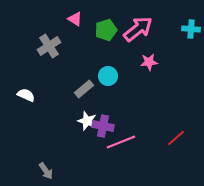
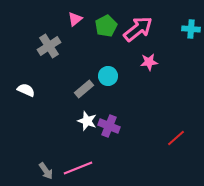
pink triangle: rotated 49 degrees clockwise
green pentagon: moved 4 px up; rotated 10 degrees counterclockwise
white semicircle: moved 5 px up
purple cross: moved 6 px right; rotated 10 degrees clockwise
pink line: moved 43 px left, 26 px down
